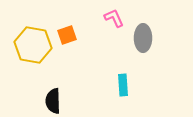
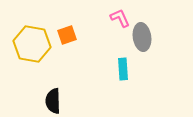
pink L-shape: moved 6 px right
gray ellipse: moved 1 px left, 1 px up; rotated 8 degrees counterclockwise
yellow hexagon: moved 1 px left, 1 px up
cyan rectangle: moved 16 px up
